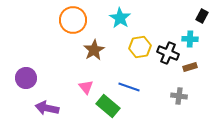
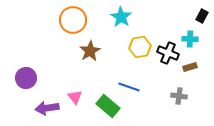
cyan star: moved 1 px right, 1 px up
brown star: moved 4 px left, 1 px down
pink triangle: moved 11 px left, 10 px down
purple arrow: rotated 20 degrees counterclockwise
